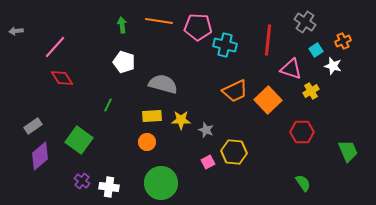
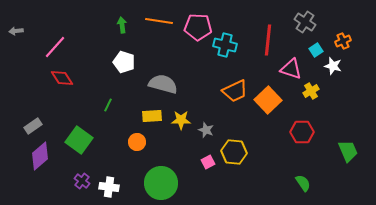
orange circle: moved 10 px left
